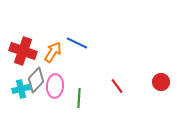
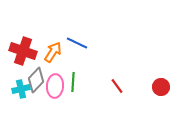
red circle: moved 5 px down
green line: moved 6 px left, 16 px up
